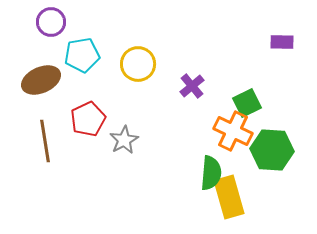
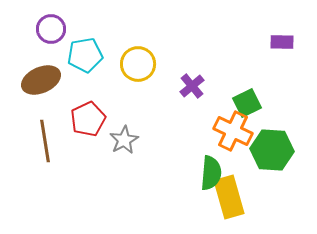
purple circle: moved 7 px down
cyan pentagon: moved 3 px right
